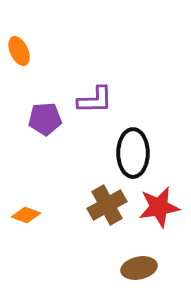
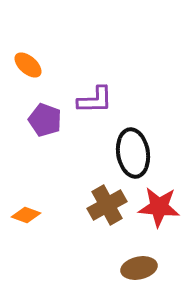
orange ellipse: moved 9 px right, 14 px down; rotated 24 degrees counterclockwise
purple pentagon: moved 1 px down; rotated 24 degrees clockwise
black ellipse: rotated 9 degrees counterclockwise
red star: rotated 15 degrees clockwise
